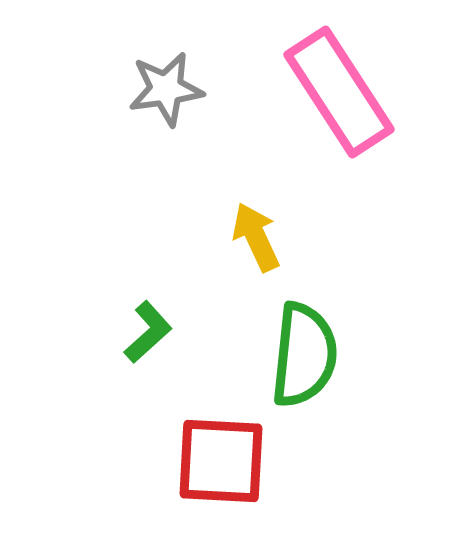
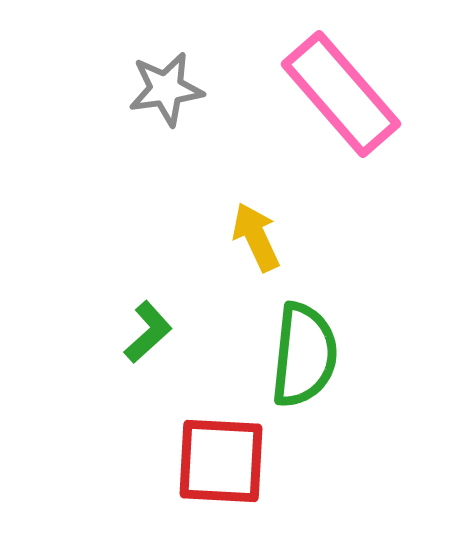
pink rectangle: moved 2 px right, 2 px down; rotated 8 degrees counterclockwise
